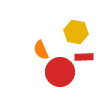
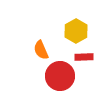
yellow hexagon: moved 1 px up; rotated 20 degrees clockwise
red circle: moved 4 px down
